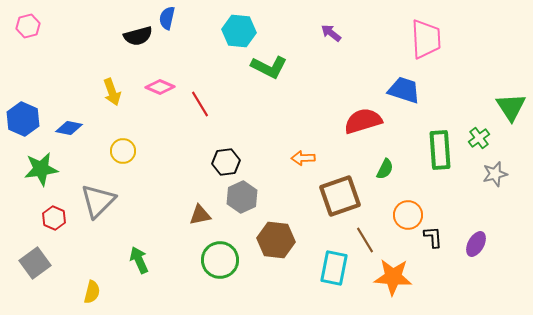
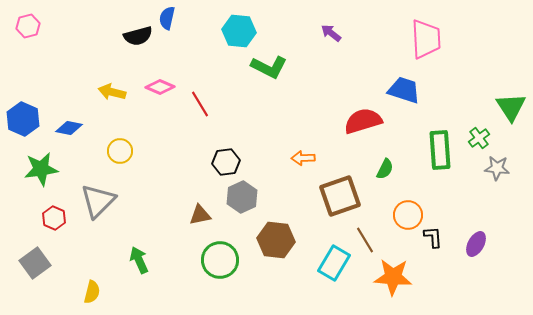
yellow arrow: rotated 124 degrees clockwise
yellow circle: moved 3 px left
gray star: moved 2 px right, 6 px up; rotated 20 degrees clockwise
cyan rectangle: moved 5 px up; rotated 20 degrees clockwise
